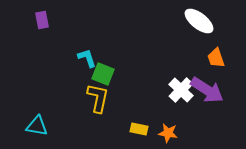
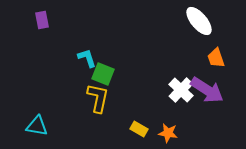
white ellipse: rotated 12 degrees clockwise
yellow rectangle: rotated 18 degrees clockwise
